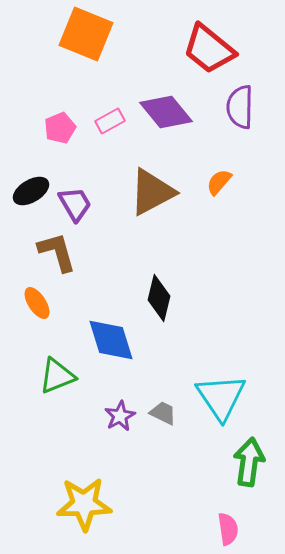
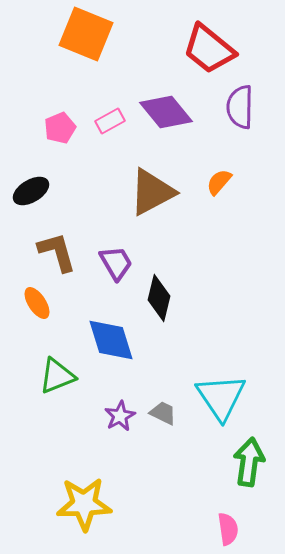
purple trapezoid: moved 41 px right, 59 px down
